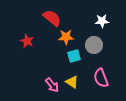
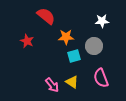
red semicircle: moved 6 px left, 2 px up
gray circle: moved 1 px down
